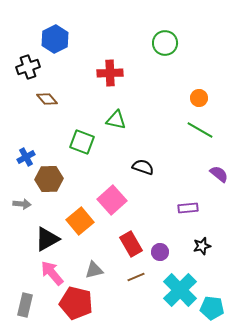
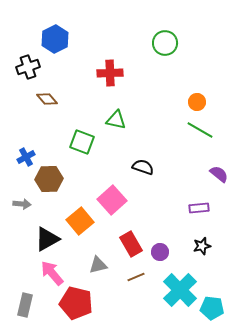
orange circle: moved 2 px left, 4 px down
purple rectangle: moved 11 px right
gray triangle: moved 4 px right, 5 px up
